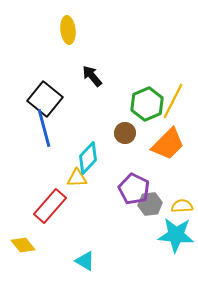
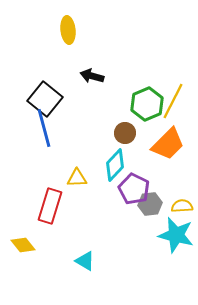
black arrow: rotated 35 degrees counterclockwise
cyan diamond: moved 27 px right, 7 px down
red rectangle: rotated 24 degrees counterclockwise
cyan star: rotated 9 degrees clockwise
